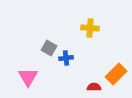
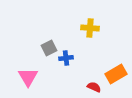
gray square: rotated 35 degrees clockwise
orange rectangle: rotated 15 degrees clockwise
red semicircle: rotated 24 degrees clockwise
